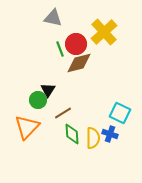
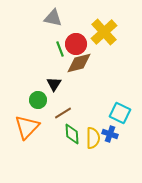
black triangle: moved 6 px right, 6 px up
